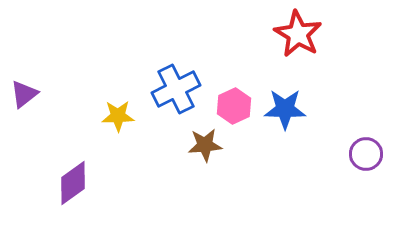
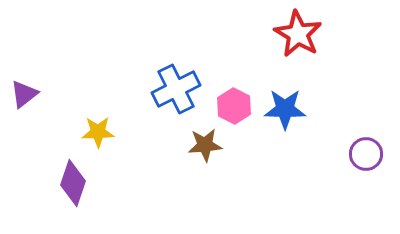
pink hexagon: rotated 8 degrees counterclockwise
yellow star: moved 20 px left, 16 px down
purple diamond: rotated 36 degrees counterclockwise
